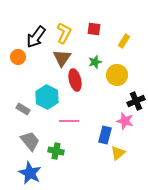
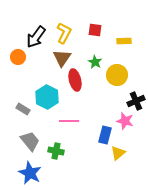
red square: moved 1 px right, 1 px down
yellow rectangle: rotated 56 degrees clockwise
green star: rotated 24 degrees counterclockwise
